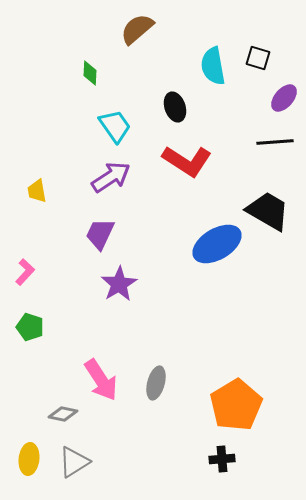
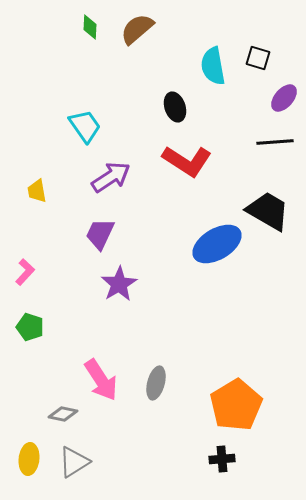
green diamond: moved 46 px up
cyan trapezoid: moved 30 px left
